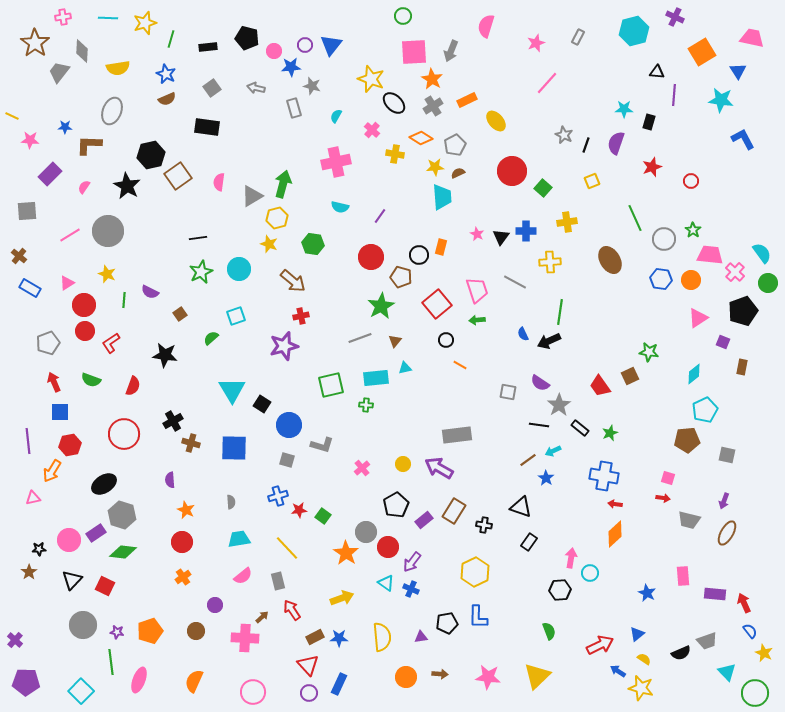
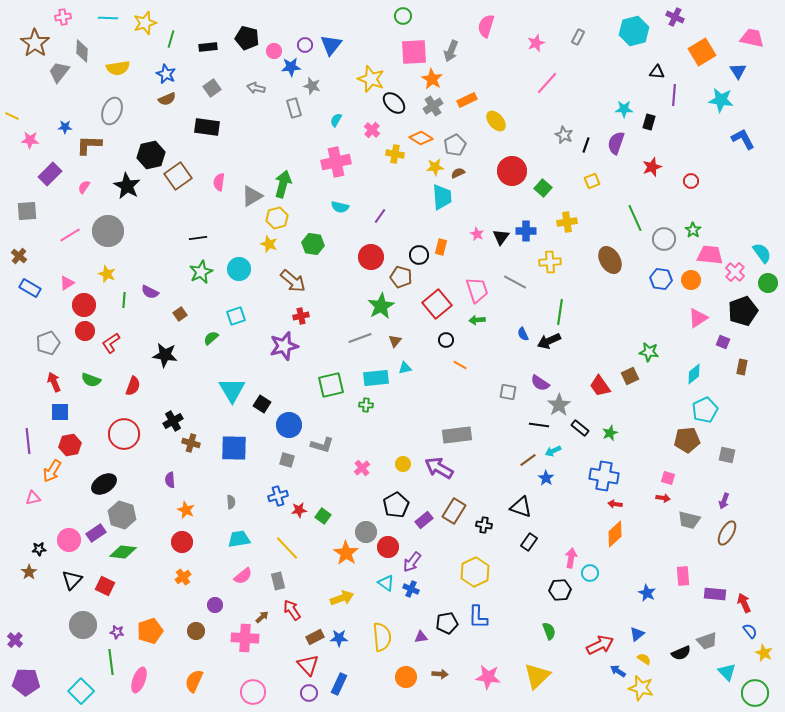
cyan semicircle at (336, 116): moved 4 px down
